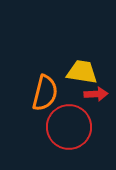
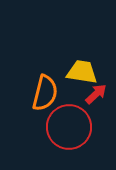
red arrow: rotated 40 degrees counterclockwise
